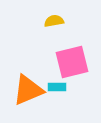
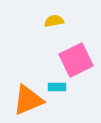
pink square: moved 4 px right, 2 px up; rotated 12 degrees counterclockwise
orange triangle: moved 10 px down
